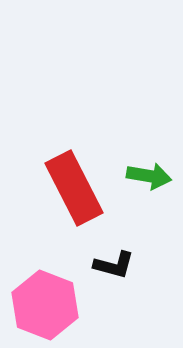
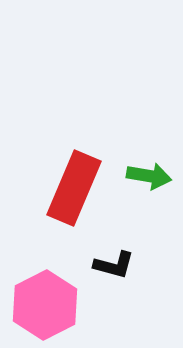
red rectangle: rotated 50 degrees clockwise
pink hexagon: rotated 12 degrees clockwise
